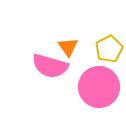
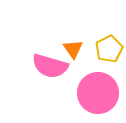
orange triangle: moved 5 px right, 2 px down
pink circle: moved 1 px left, 6 px down
